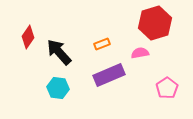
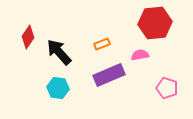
red hexagon: rotated 12 degrees clockwise
pink semicircle: moved 2 px down
pink pentagon: rotated 20 degrees counterclockwise
